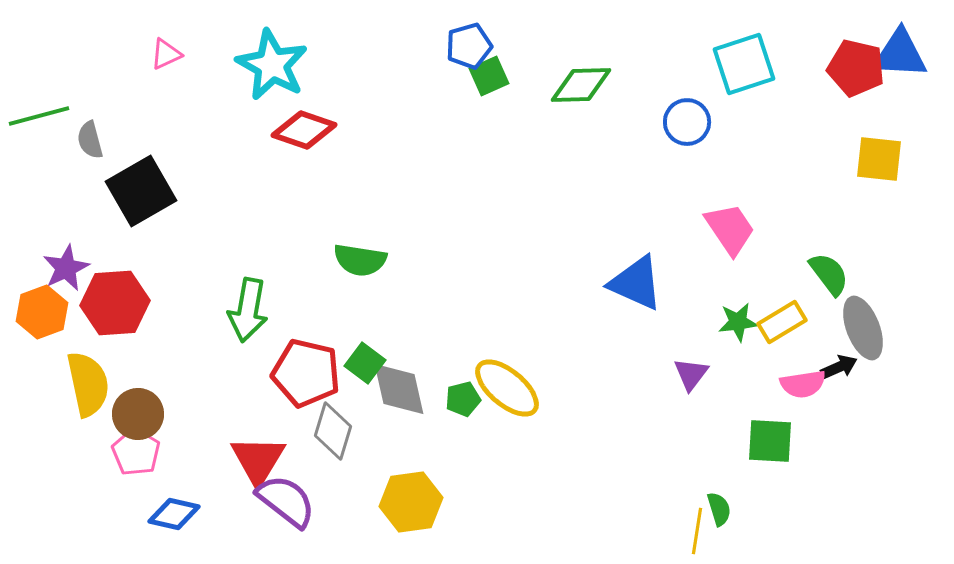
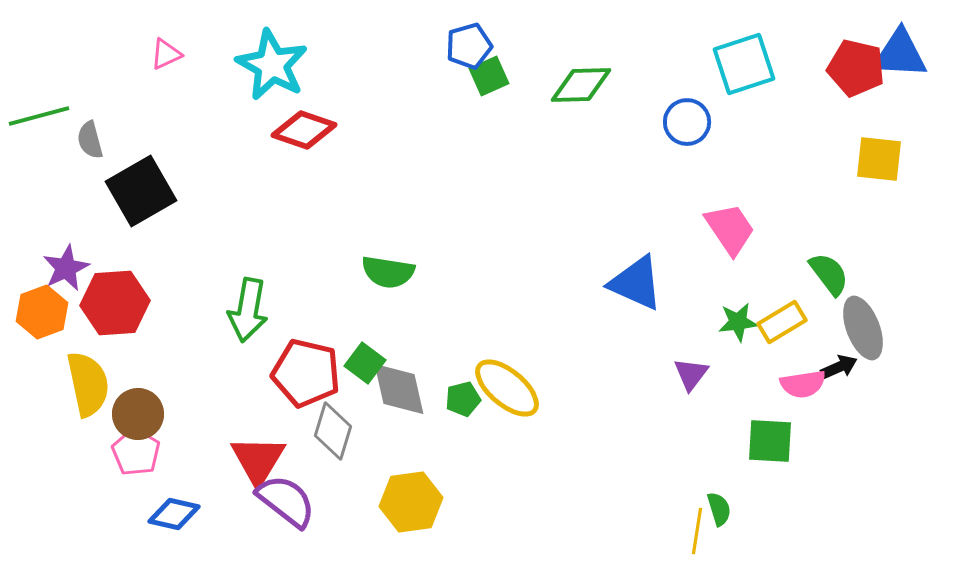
green semicircle at (360, 260): moved 28 px right, 12 px down
